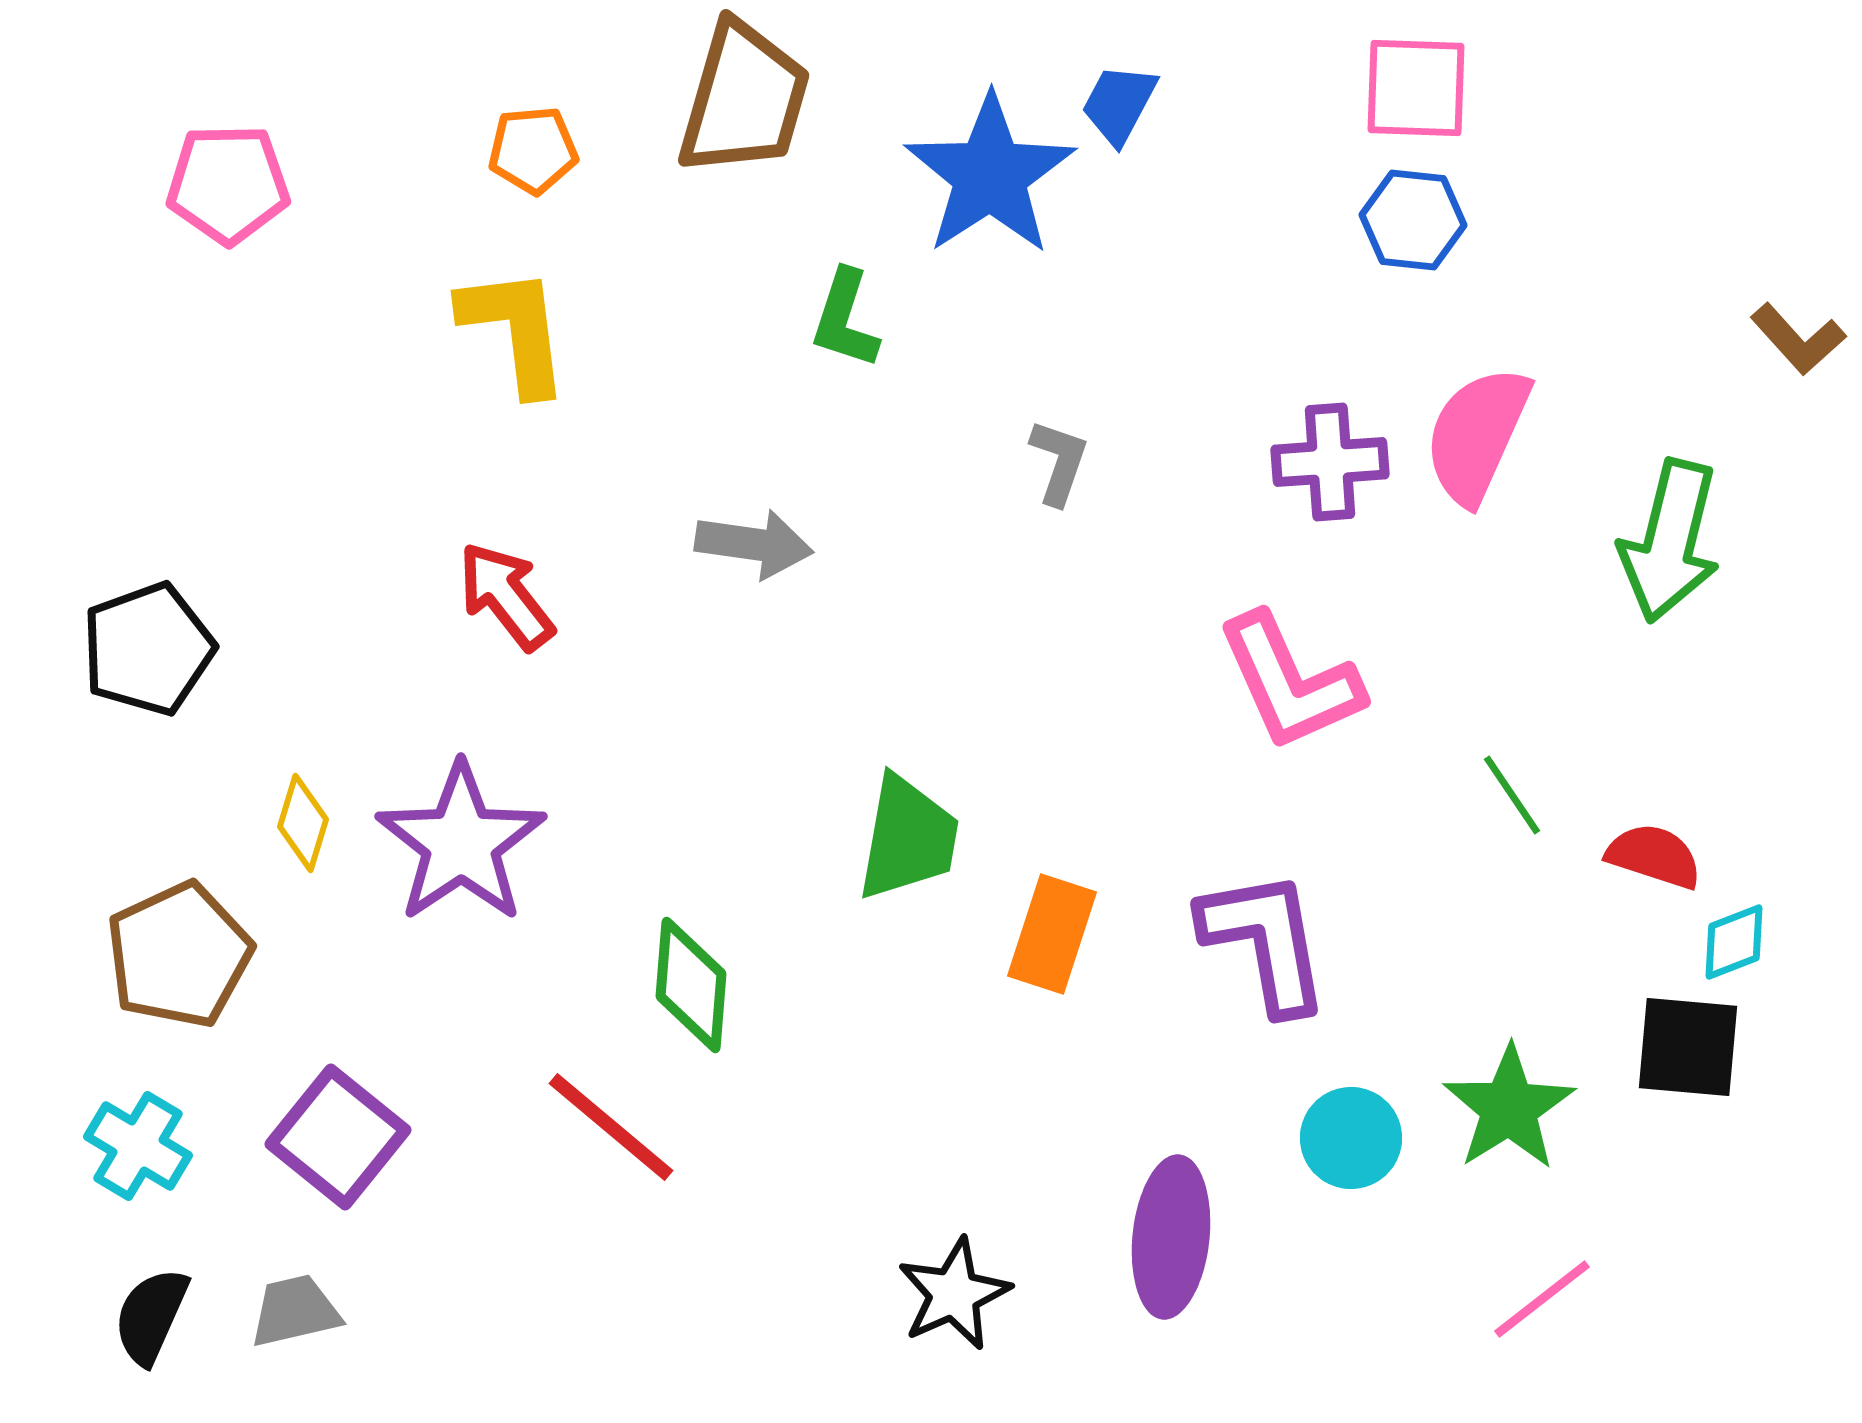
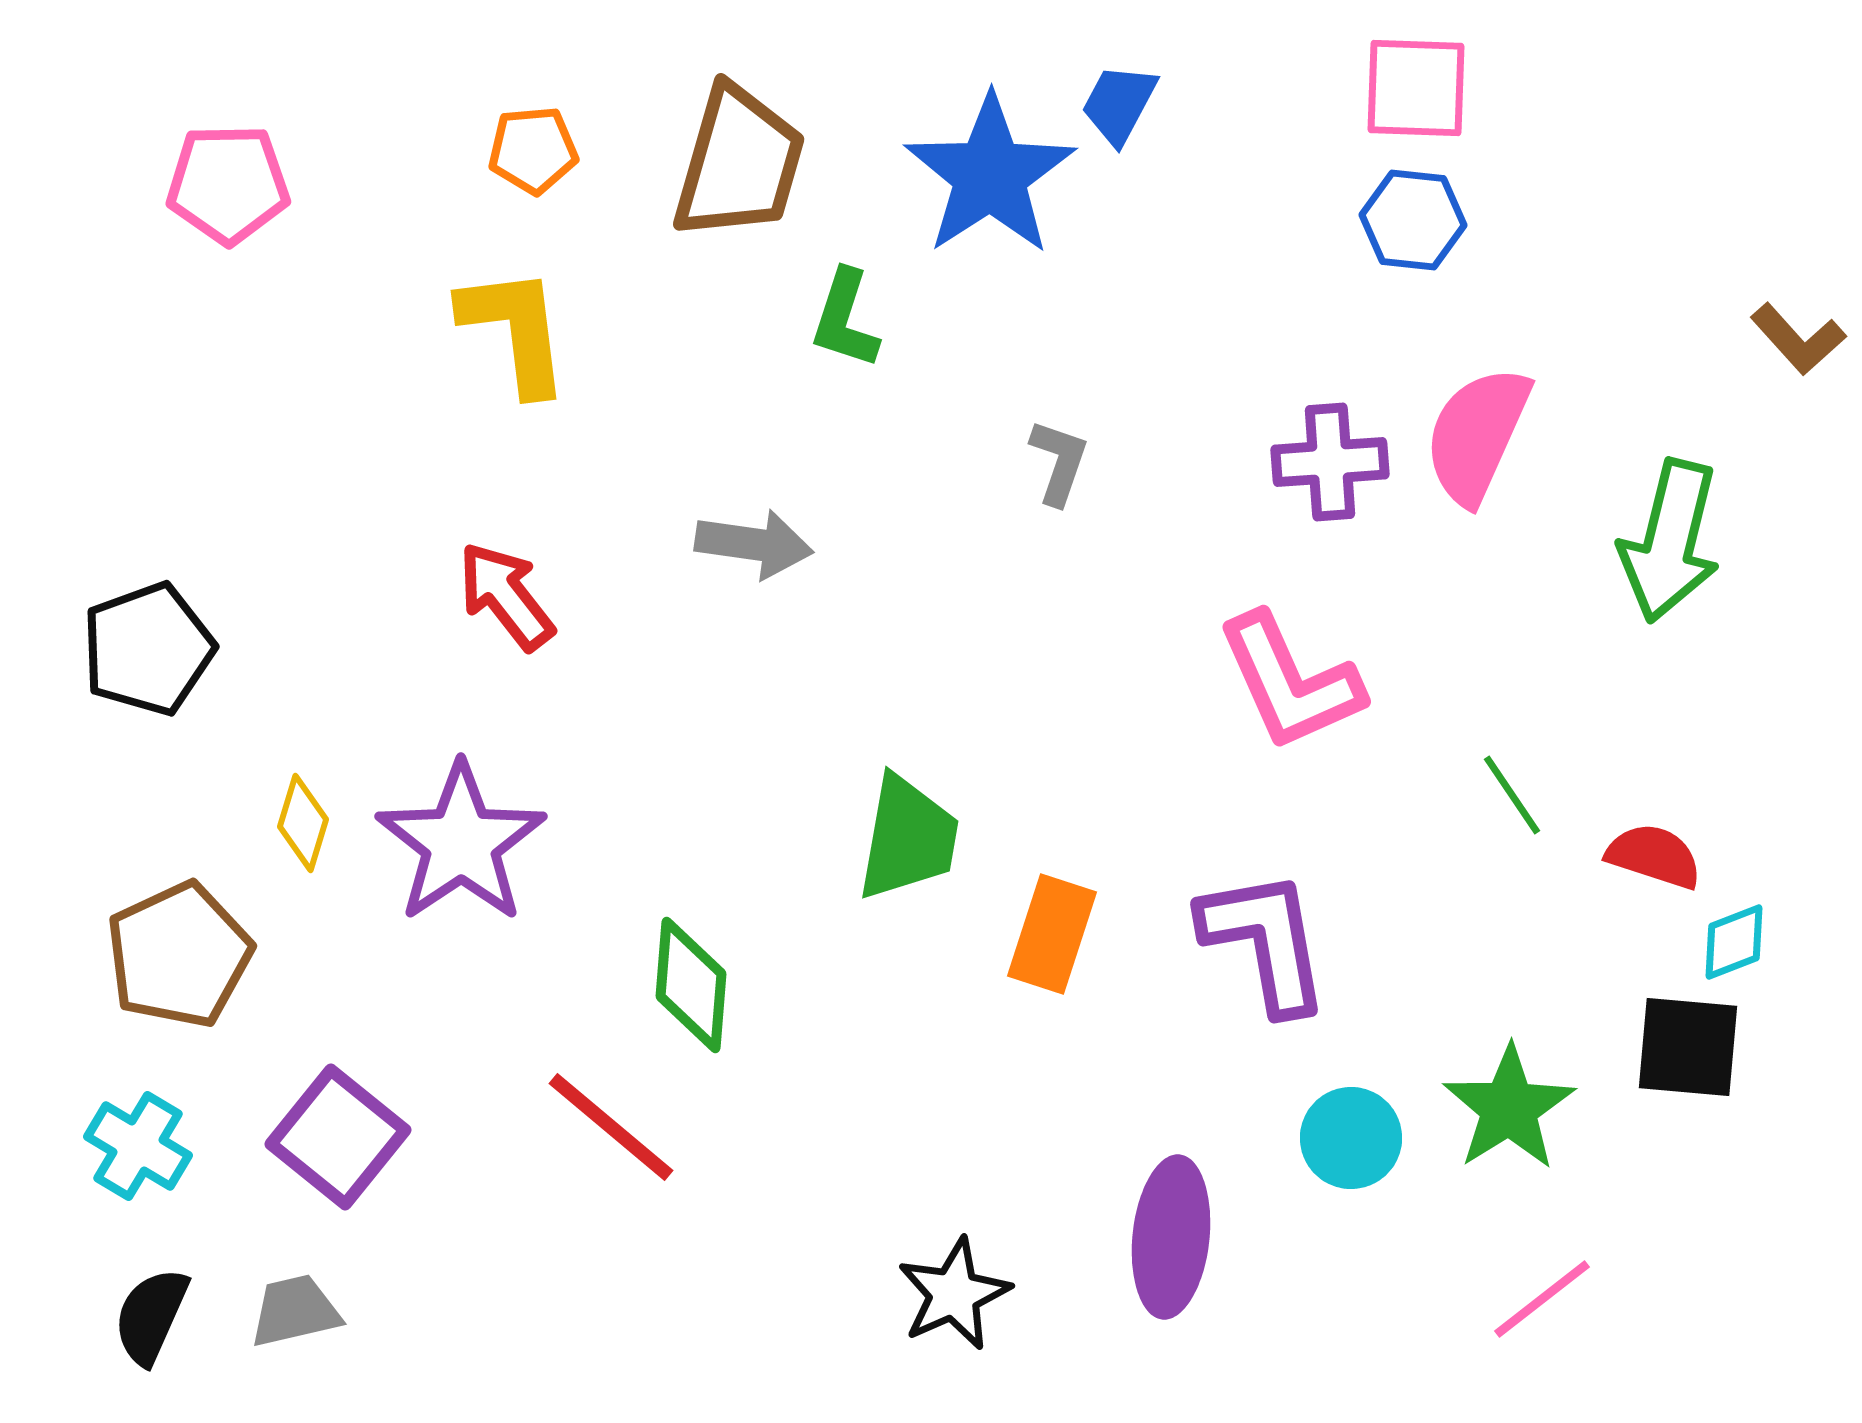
brown trapezoid: moved 5 px left, 64 px down
